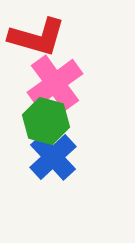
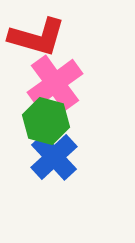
blue cross: moved 1 px right
